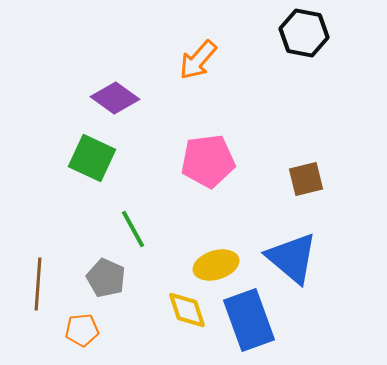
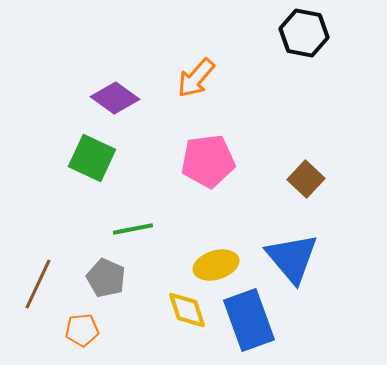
orange arrow: moved 2 px left, 18 px down
brown square: rotated 33 degrees counterclockwise
green line: rotated 72 degrees counterclockwise
blue triangle: rotated 10 degrees clockwise
brown line: rotated 21 degrees clockwise
